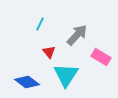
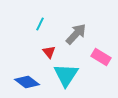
gray arrow: moved 1 px left, 1 px up
